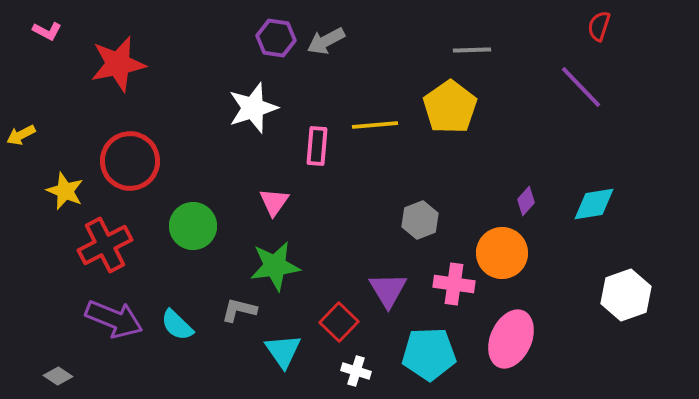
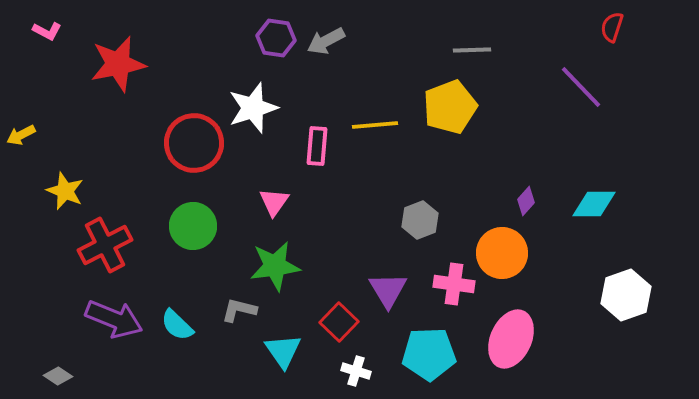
red semicircle: moved 13 px right, 1 px down
yellow pentagon: rotated 14 degrees clockwise
red circle: moved 64 px right, 18 px up
cyan diamond: rotated 9 degrees clockwise
